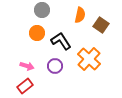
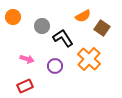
gray circle: moved 16 px down
orange semicircle: moved 3 px right, 1 px down; rotated 49 degrees clockwise
brown square: moved 1 px right, 3 px down
orange circle: moved 24 px left, 16 px up
black L-shape: moved 2 px right, 3 px up
pink arrow: moved 7 px up
red rectangle: rotated 14 degrees clockwise
